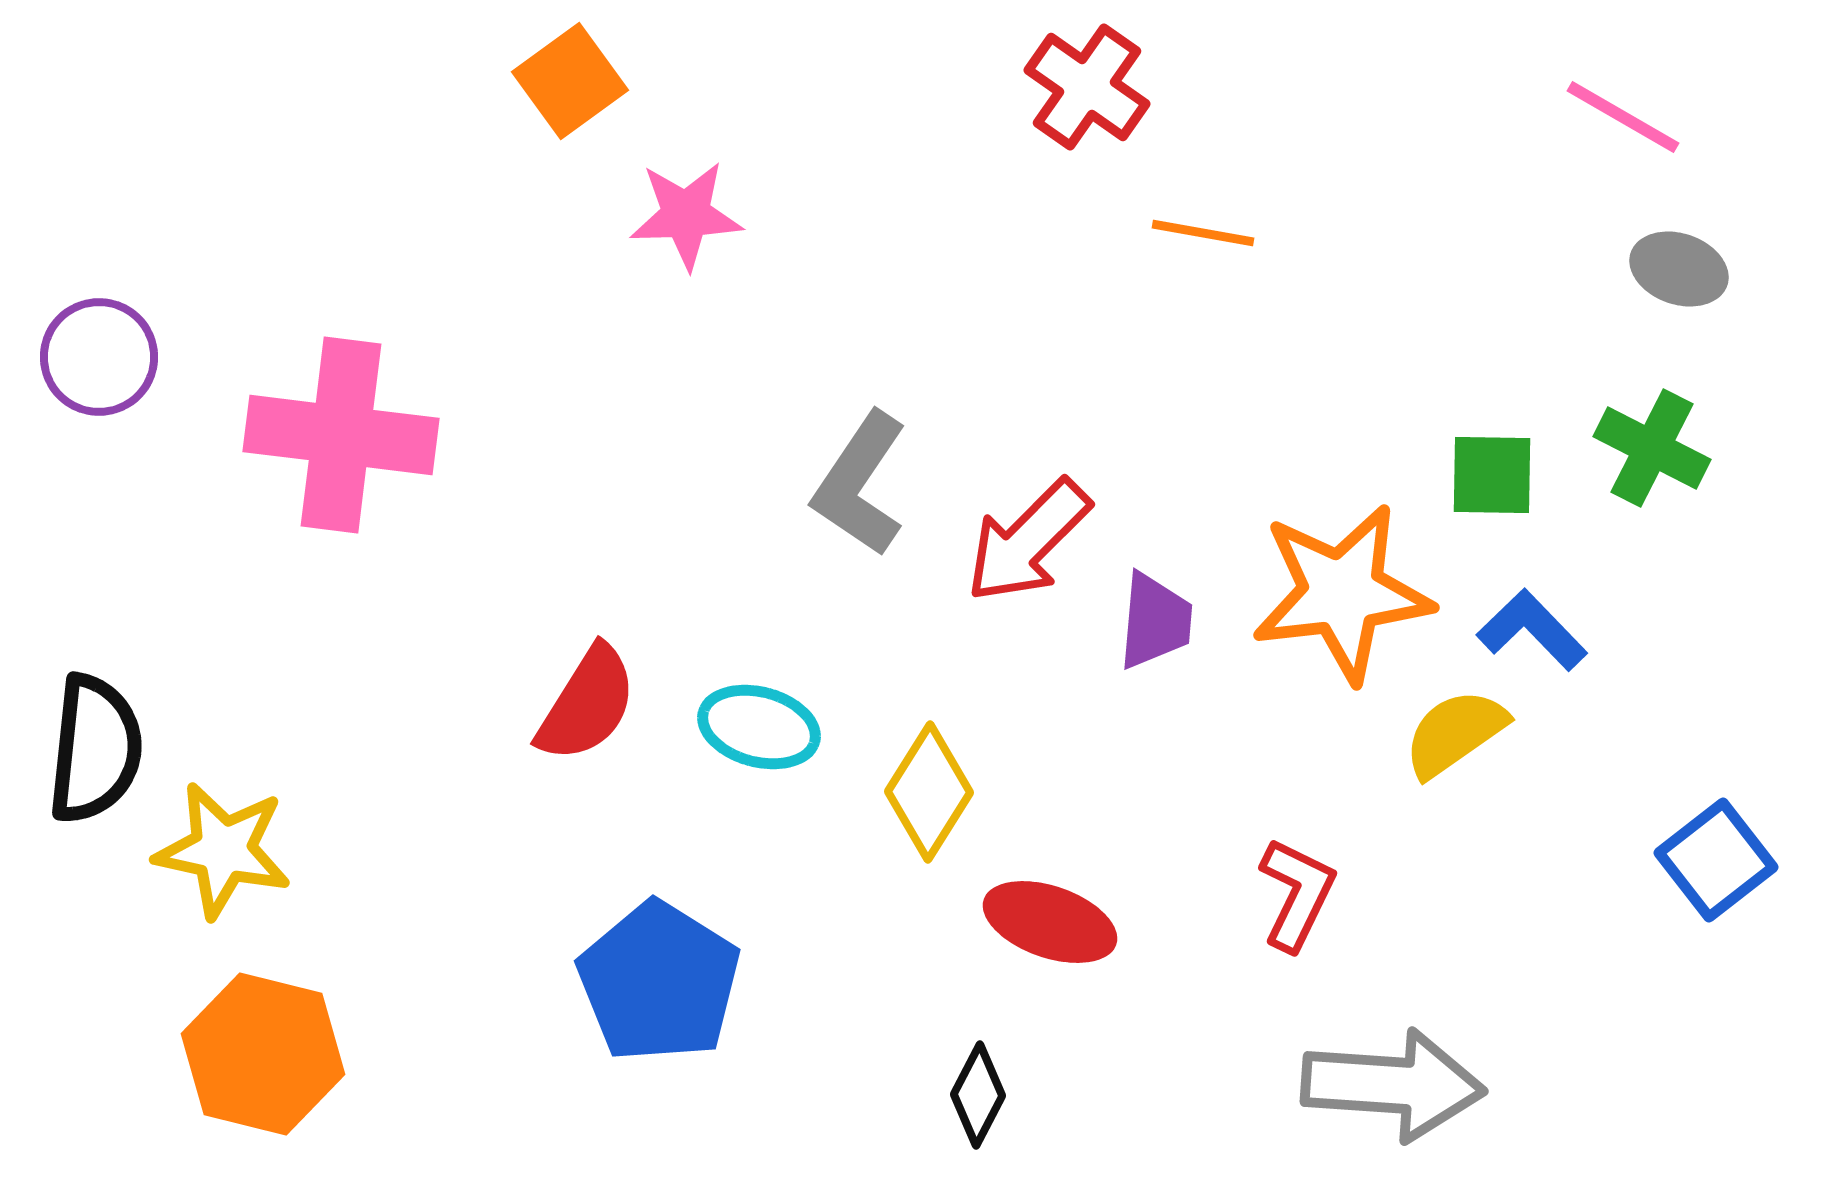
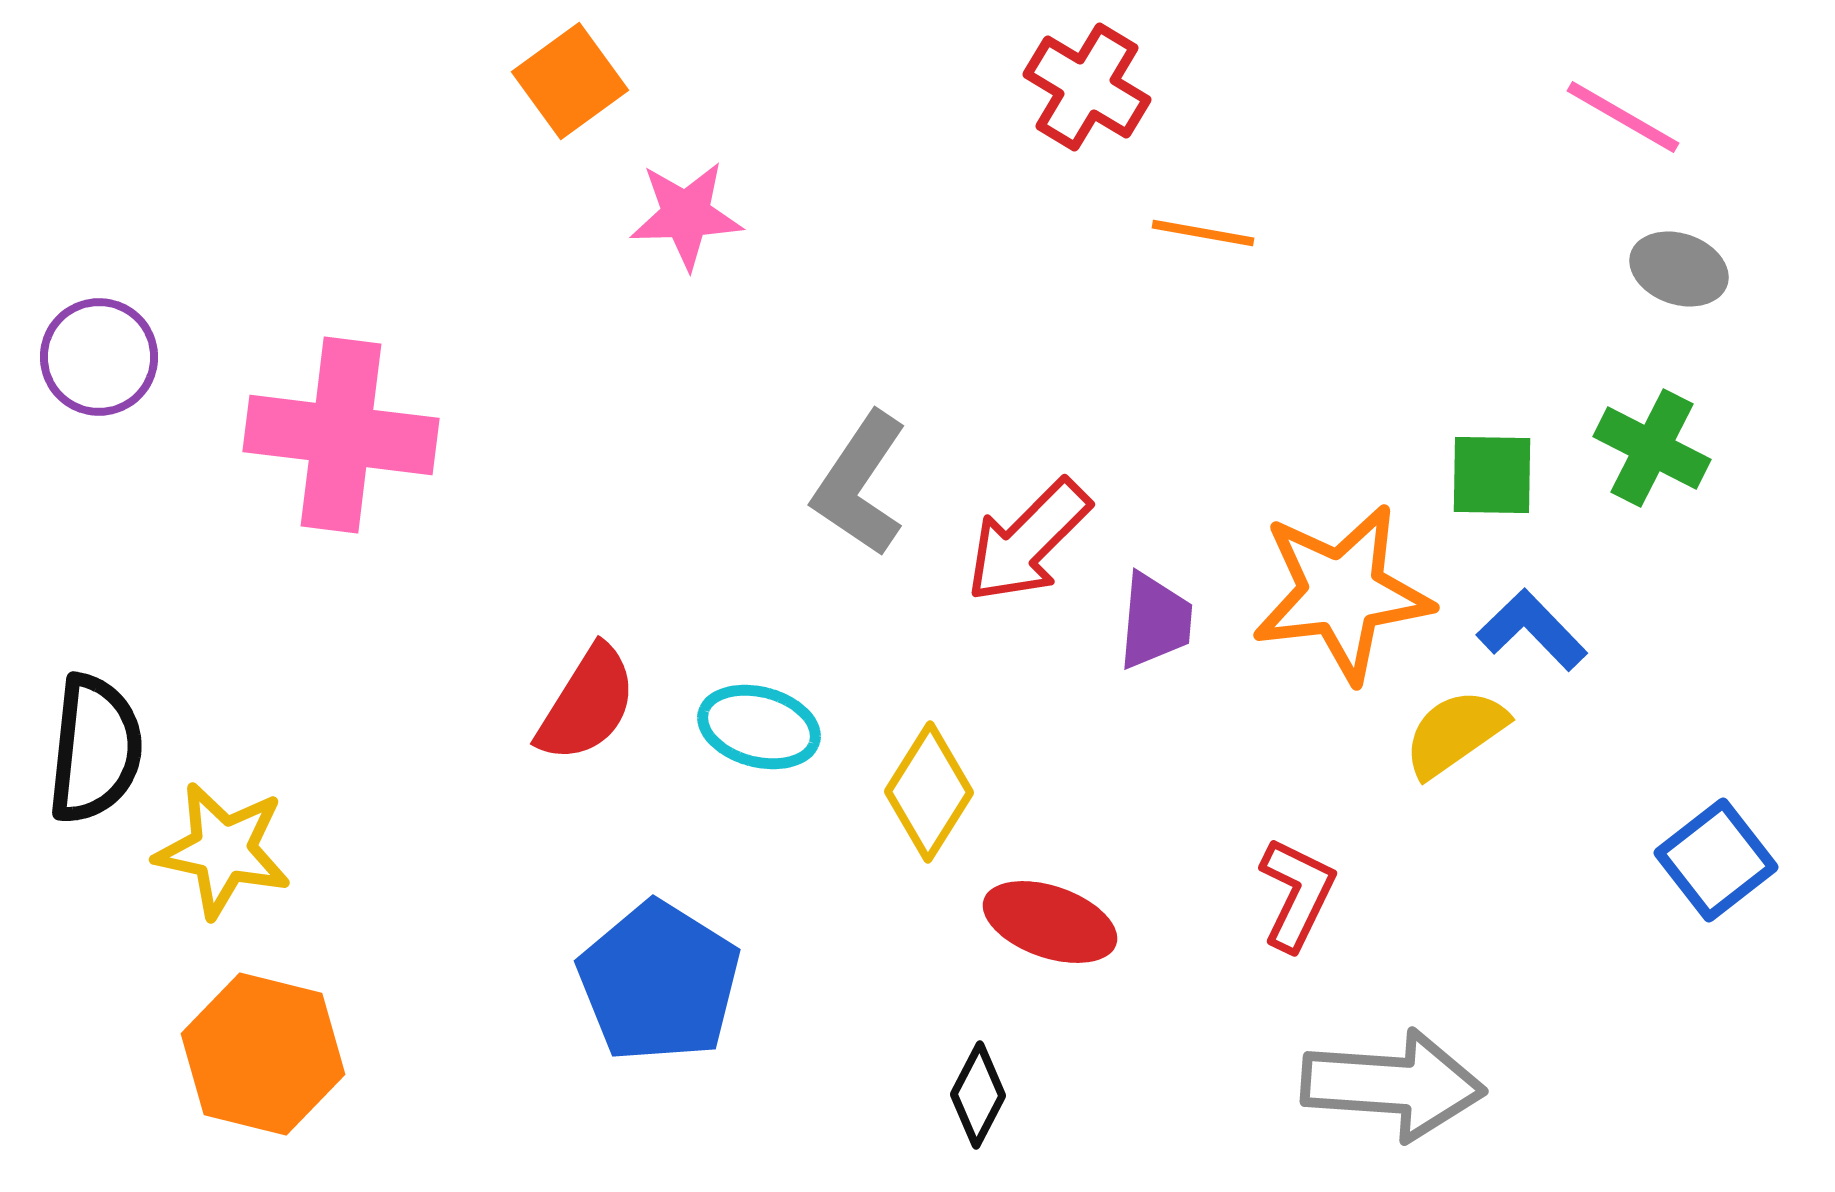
red cross: rotated 4 degrees counterclockwise
